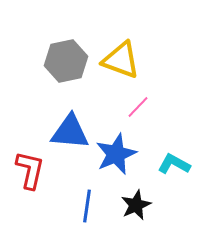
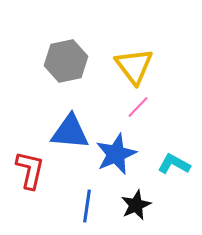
yellow triangle: moved 13 px right, 6 px down; rotated 33 degrees clockwise
